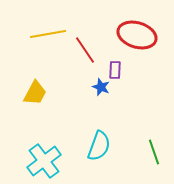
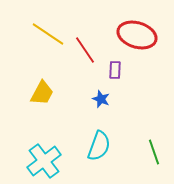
yellow line: rotated 44 degrees clockwise
blue star: moved 12 px down
yellow trapezoid: moved 7 px right
